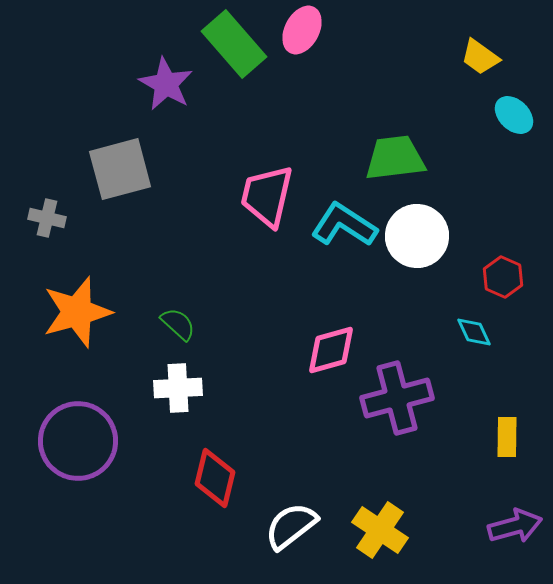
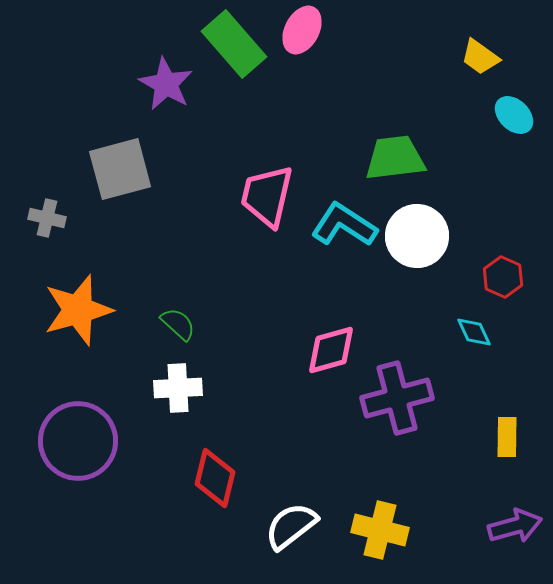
orange star: moved 1 px right, 2 px up
yellow cross: rotated 20 degrees counterclockwise
